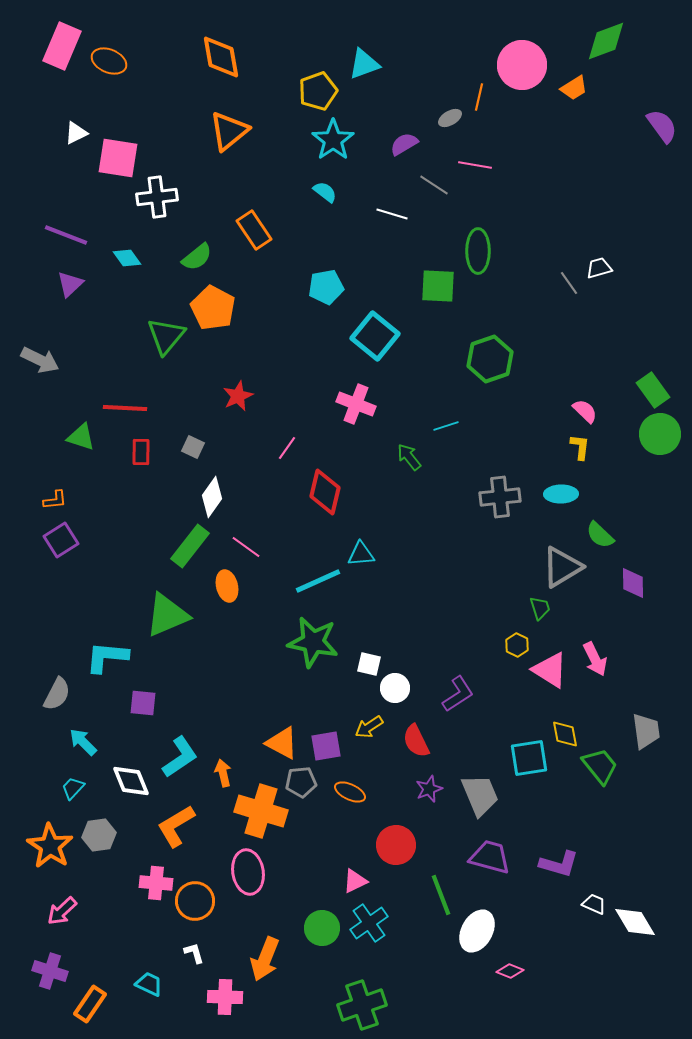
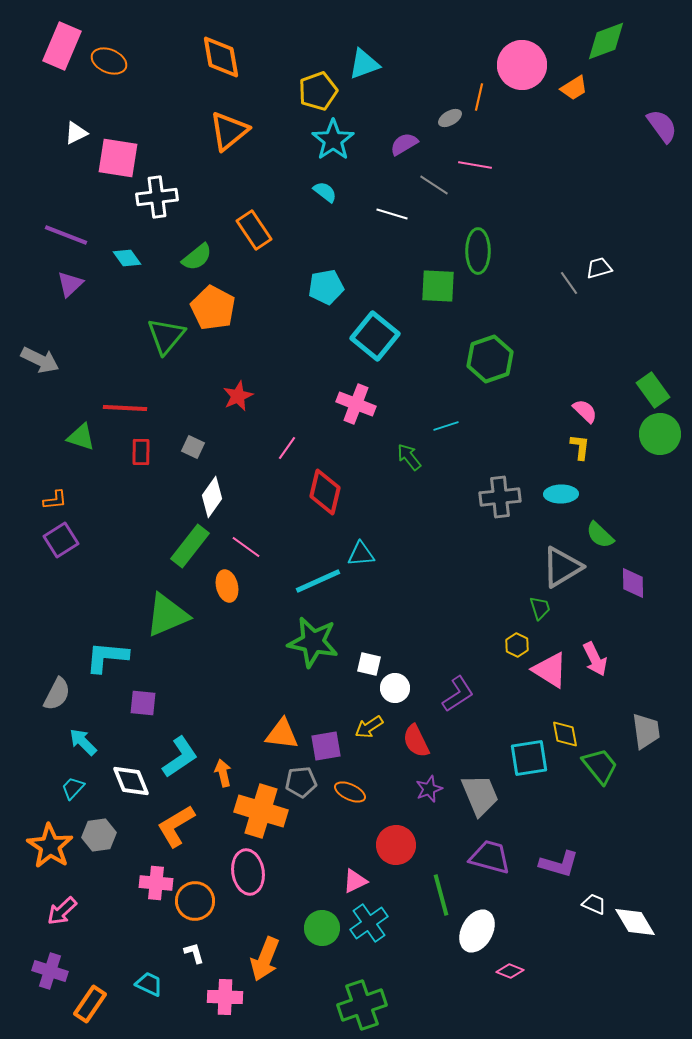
orange triangle at (282, 743): moved 9 px up; rotated 21 degrees counterclockwise
green line at (441, 895): rotated 6 degrees clockwise
